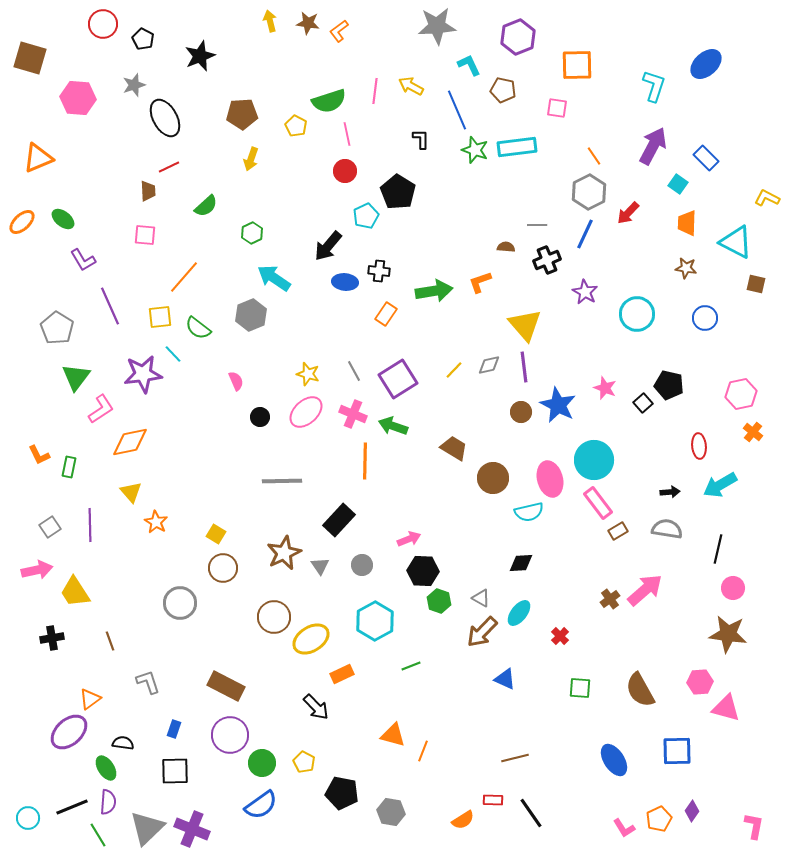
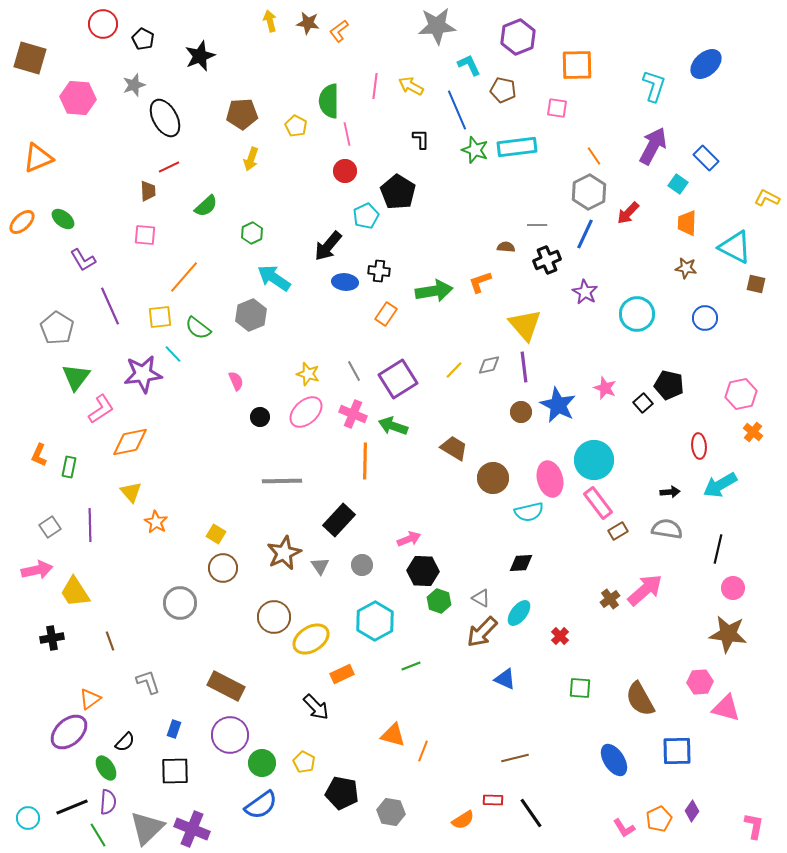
pink line at (375, 91): moved 5 px up
green semicircle at (329, 101): rotated 108 degrees clockwise
cyan triangle at (736, 242): moved 1 px left, 5 px down
orange L-shape at (39, 455): rotated 50 degrees clockwise
brown semicircle at (640, 690): moved 9 px down
black semicircle at (123, 743): moved 2 px right, 1 px up; rotated 125 degrees clockwise
